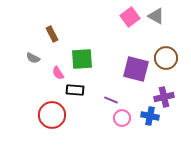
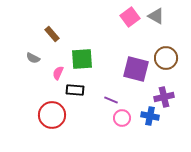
brown rectangle: rotated 14 degrees counterclockwise
pink semicircle: rotated 56 degrees clockwise
